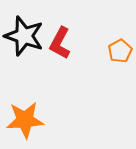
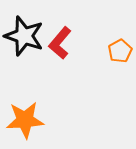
red L-shape: rotated 12 degrees clockwise
